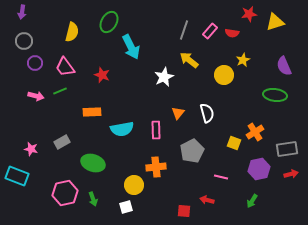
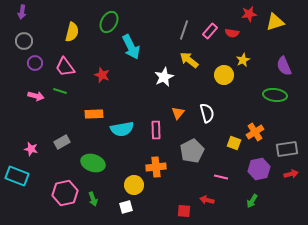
green line at (60, 91): rotated 40 degrees clockwise
orange rectangle at (92, 112): moved 2 px right, 2 px down
